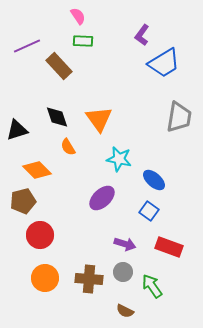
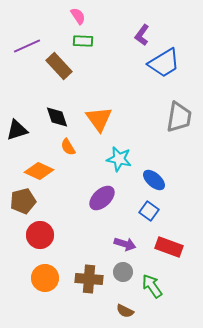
orange diamond: moved 2 px right, 1 px down; rotated 20 degrees counterclockwise
